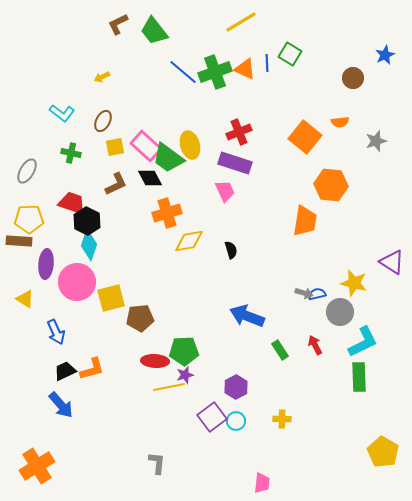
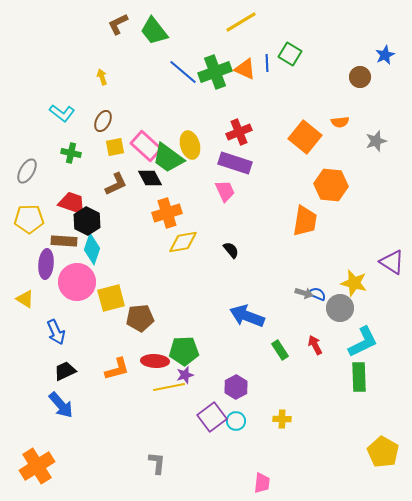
yellow arrow at (102, 77): rotated 98 degrees clockwise
brown circle at (353, 78): moved 7 px right, 1 px up
brown rectangle at (19, 241): moved 45 px right
yellow diamond at (189, 241): moved 6 px left, 1 px down
cyan diamond at (89, 245): moved 3 px right, 4 px down
black semicircle at (231, 250): rotated 24 degrees counterclockwise
blue semicircle at (317, 294): rotated 36 degrees clockwise
gray circle at (340, 312): moved 4 px up
orange L-shape at (92, 369): moved 25 px right
